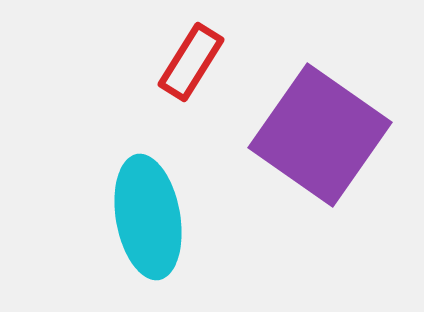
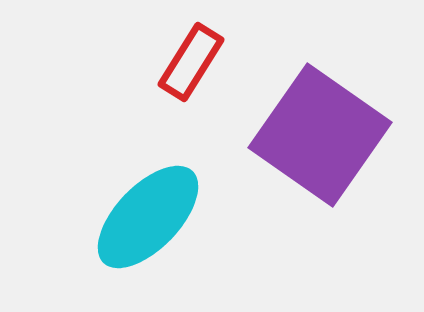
cyan ellipse: rotated 54 degrees clockwise
